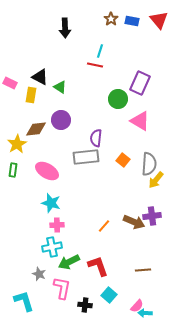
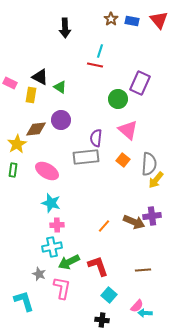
pink triangle: moved 12 px left, 9 px down; rotated 10 degrees clockwise
black cross: moved 17 px right, 15 px down
